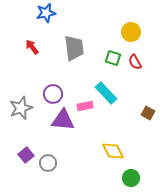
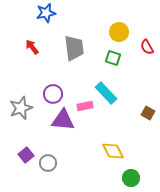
yellow circle: moved 12 px left
red semicircle: moved 12 px right, 15 px up
